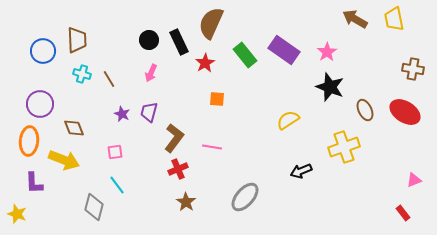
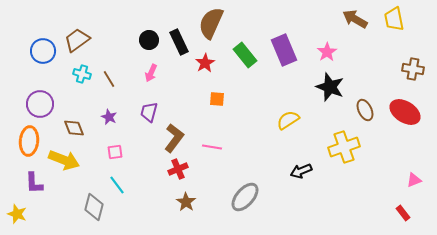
brown trapezoid: rotated 124 degrees counterclockwise
purple rectangle: rotated 32 degrees clockwise
purple star: moved 13 px left, 3 px down
